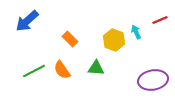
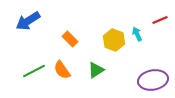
blue arrow: moved 1 px right; rotated 10 degrees clockwise
cyan arrow: moved 1 px right, 2 px down
green triangle: moved 2 px down; rotated 36 degrees counterclockwise
